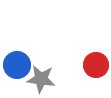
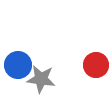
blue circle: moved 1 px right
